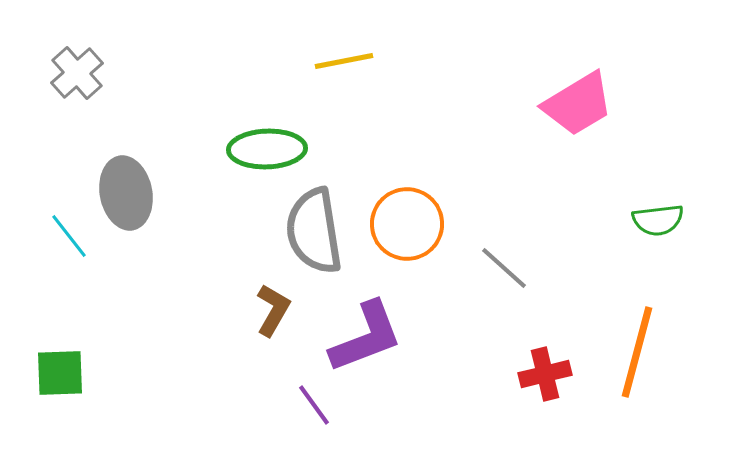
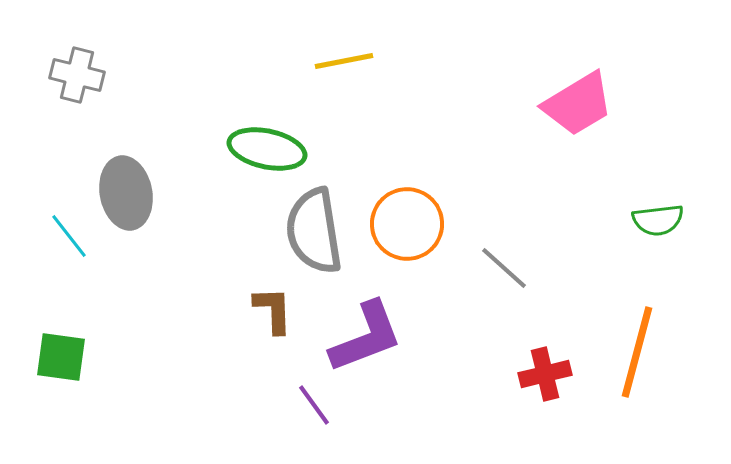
gray cross: moved 2 px down; rotated 34 degrees counterclockwise
green ellipse: rotated 14 degrees clockwise
brown L-shape: rotated 32 degrees counterclockwise
green square: moved 1 px right, 16 px up; rotated 10 degrees clockwise
